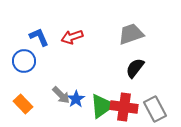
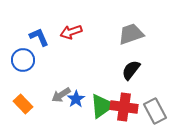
red arrow: moved 1 px left, 5 px up
blue circle: moved 1 px left, 1 px up
black semicircle: moved 4 px left, 2 px down
gray arrow: rotated 102 degrees clockwise
gray rectangle: moved 2 px down
